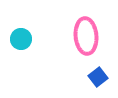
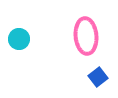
cyan circle: moved 2 px left
